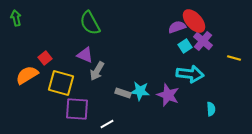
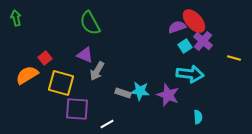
cyan semicircle: moved 13 px left, 8 px down
